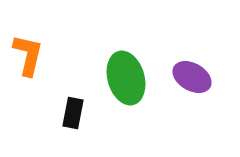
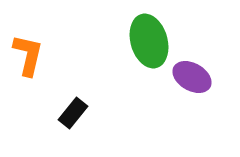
green ellipse: moved 23 px right, 37 px up
black rectangle: rotated 28 degrees clockwise
